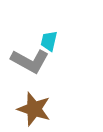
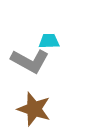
cyan trapezoid: rotated 75 degrees clockwise
